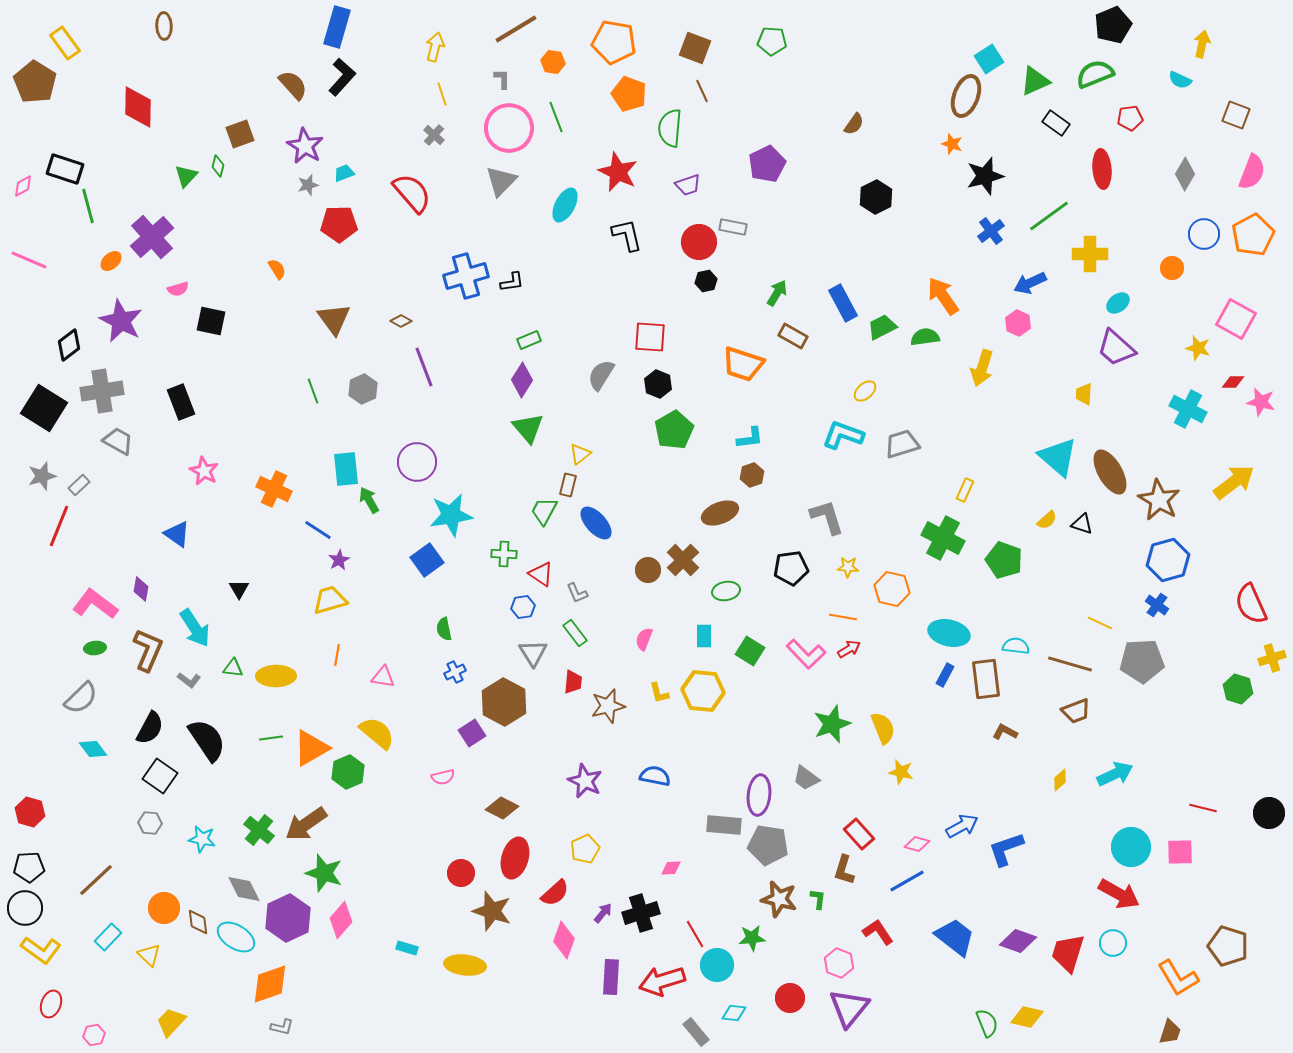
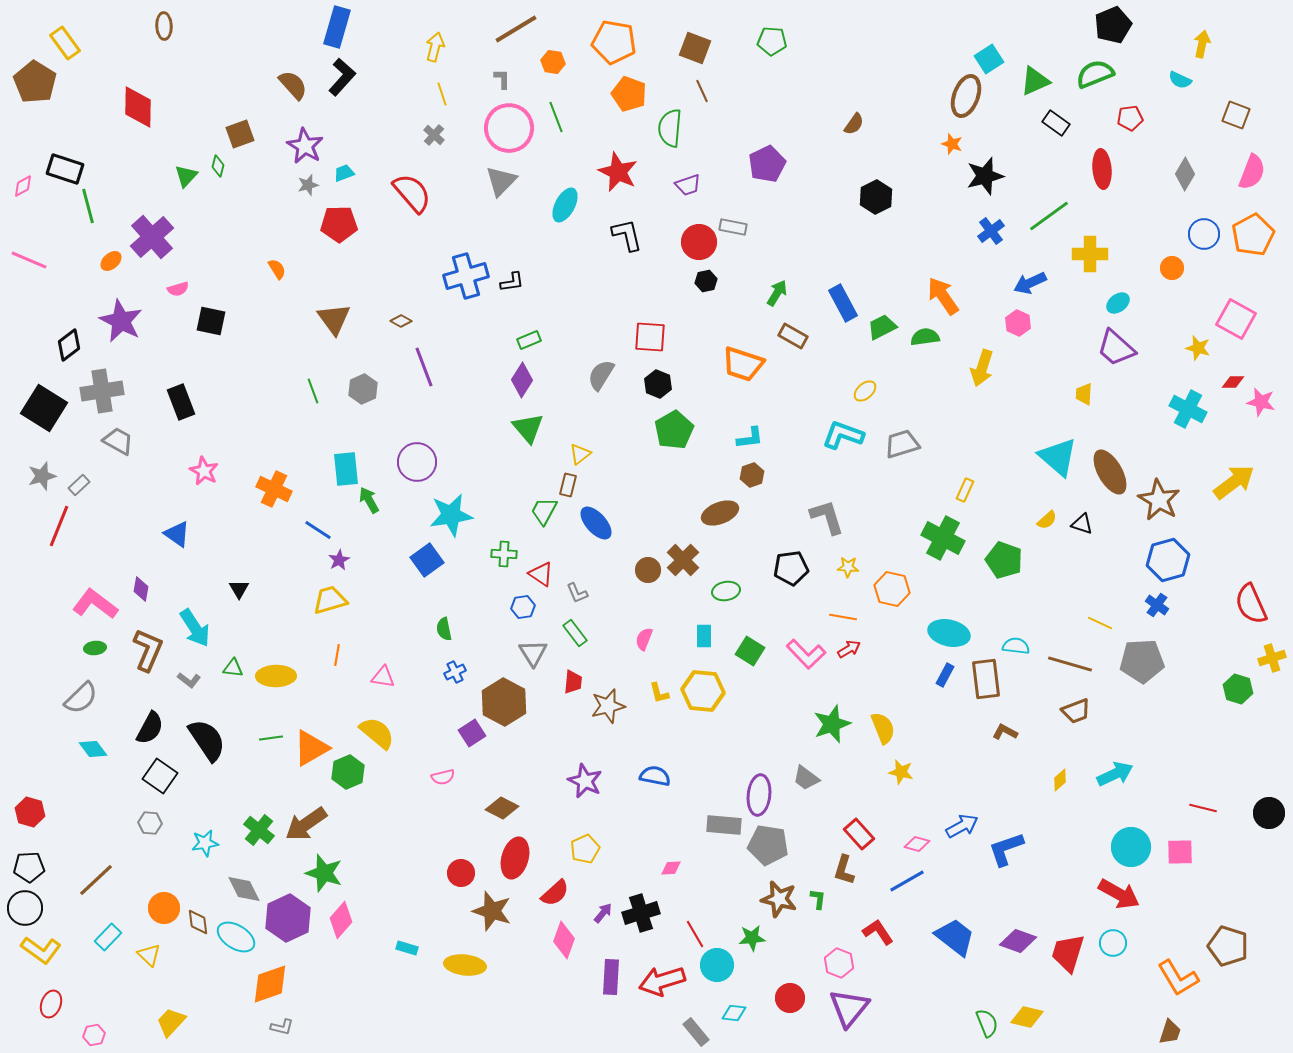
cyan star at (202, 839): moved 3 px right, 4 px down; rotated 20 degrees counterclockwise
